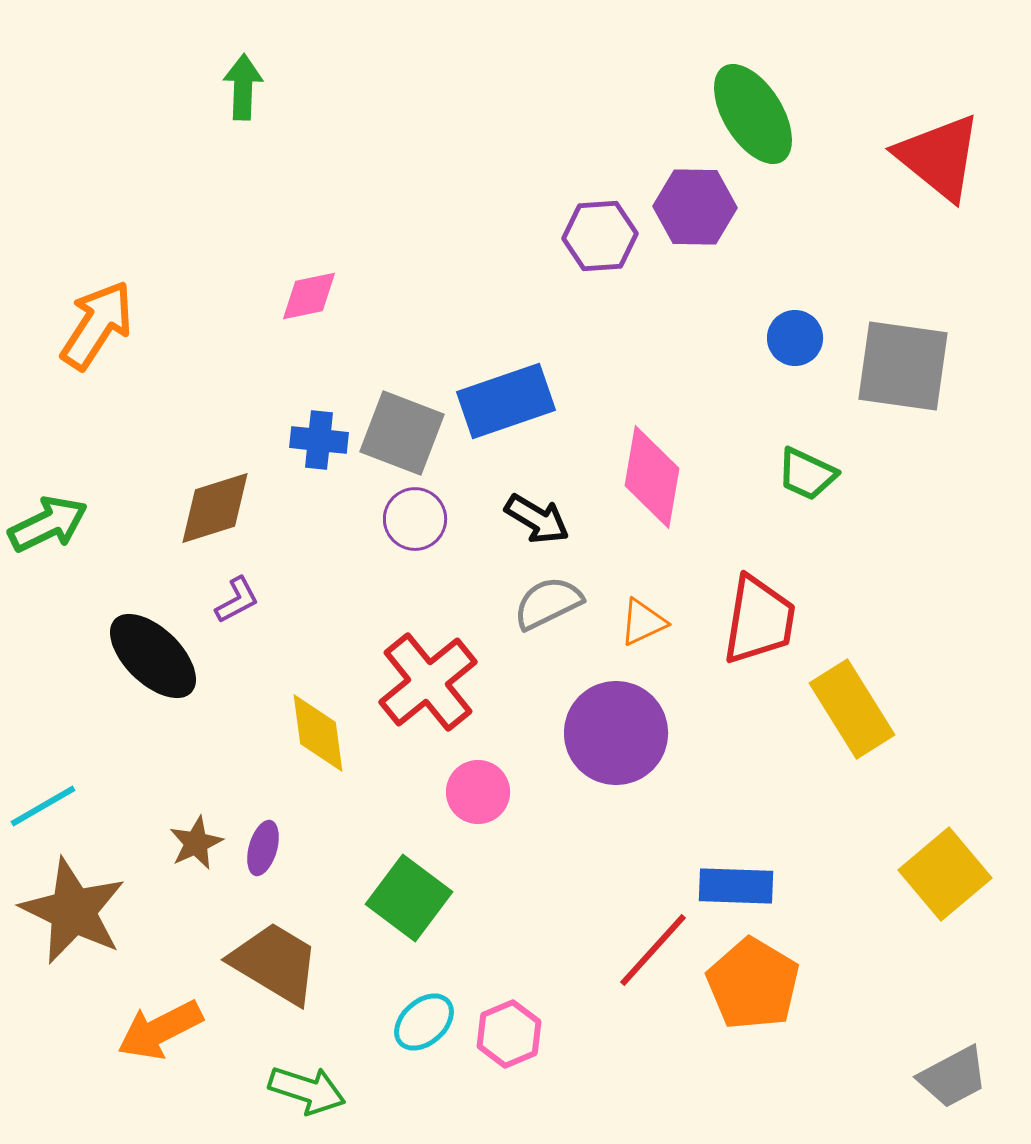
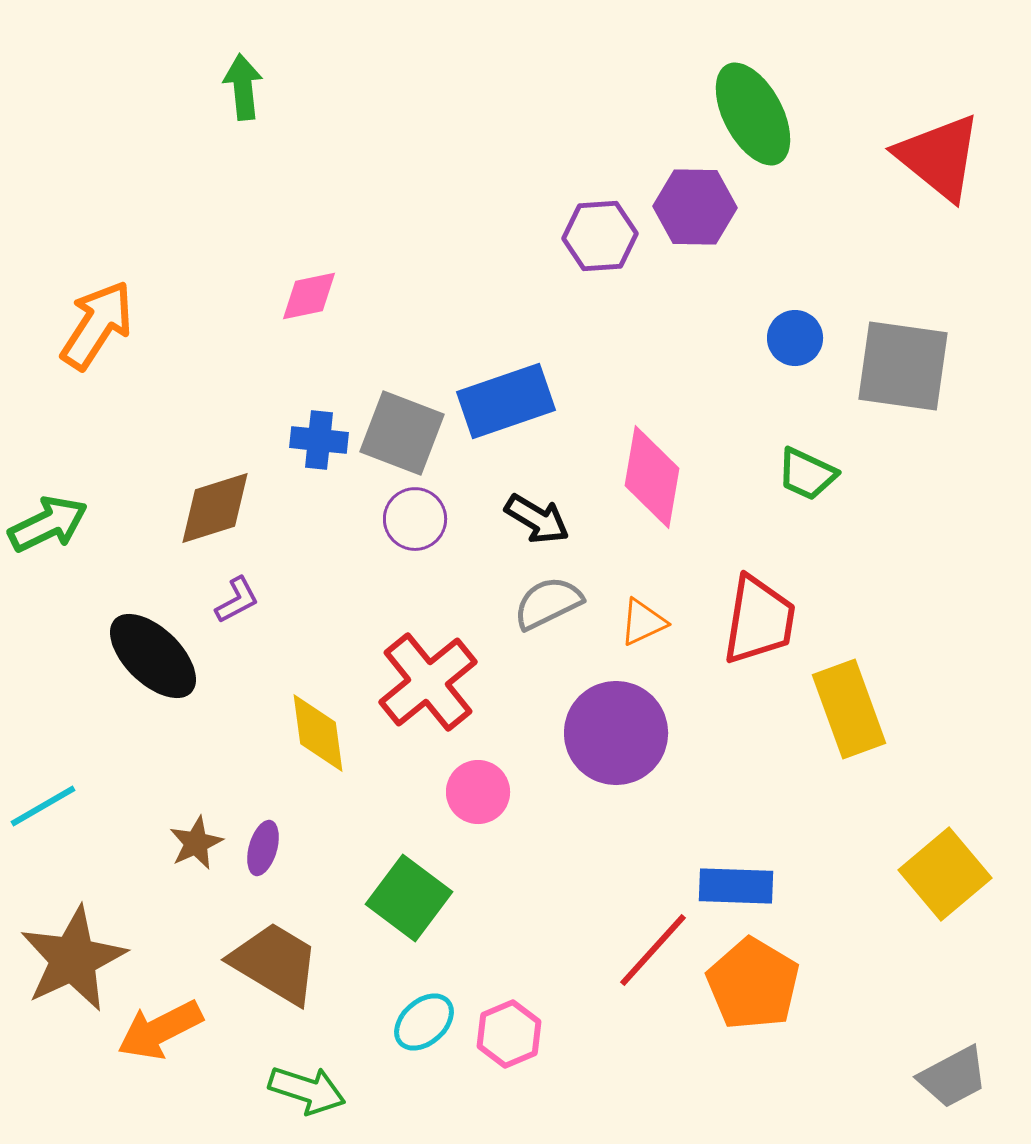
green arrow at (243, 87): rotated 8 degrees counterclockwise
green ellipse at (753, 114): rotated 4 degrees clockwise
yellow rectangle at (852, 709): moved 3 px left; rotated 12 degrees clockwise
brown star at (73, 911): moved 48 px down; rotated 21 degrees clockwise
